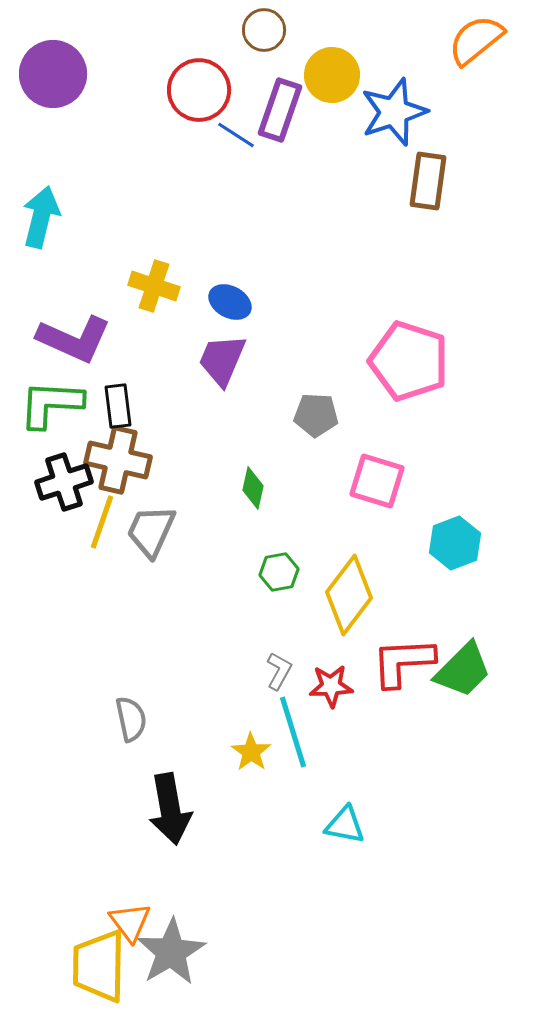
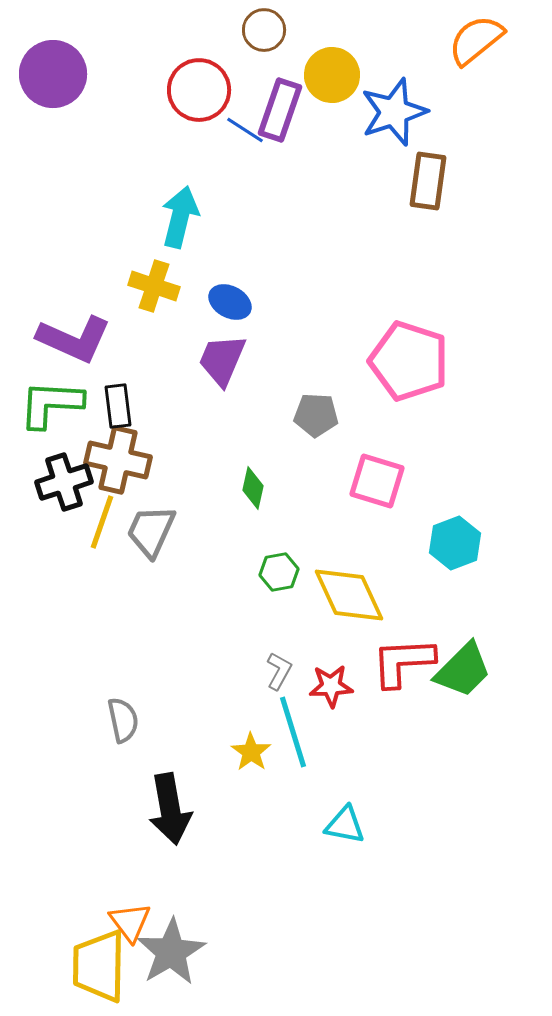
blue line: moved 9 px right, 5 px up
cyan arrow: moved 139 px right
yellow diamond: rotated 62 degrees counterclockwise
gray semicircle: moved 8 px left, 1 px down
